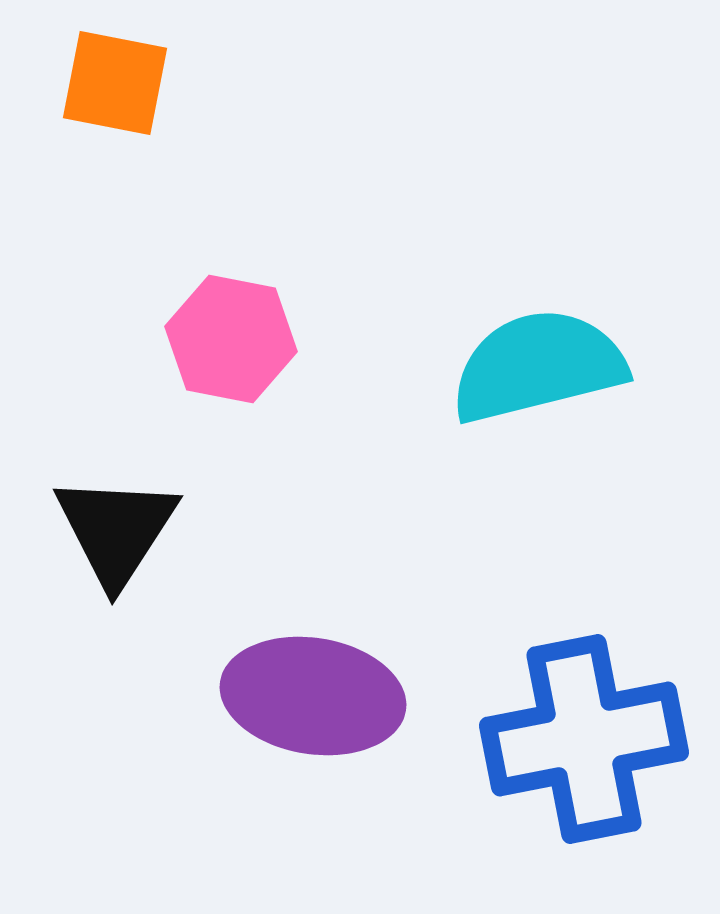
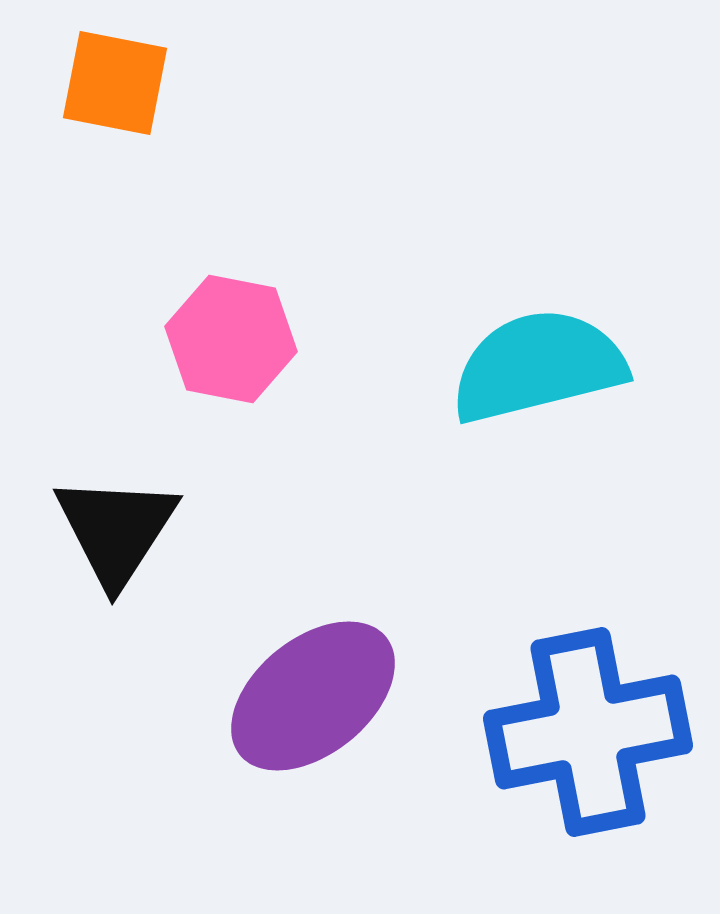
purple ellipse: rotated 48 degrees counterclockwise
blue cross: moved 4 px right, 7 px up
